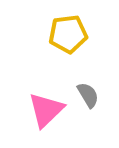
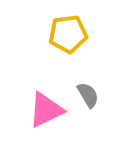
pink triangle: rotated 18 degrees clockwise
